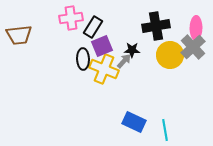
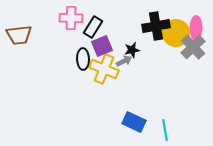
pink cross: rotated 10 degrees clockwise
black star: rotated 14 degrees counterclockwise
yellow circle: moved 6 px right, 22 px up
gray arrow: rotated 21 degrees clockwise
